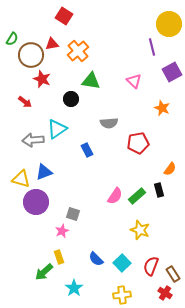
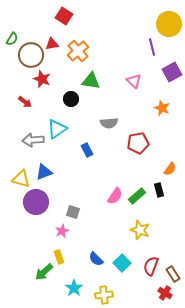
gray square: moved 2 px up
yellow cross: moved 18 px left
